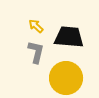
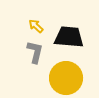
gray L-shape: moved 1 px left
